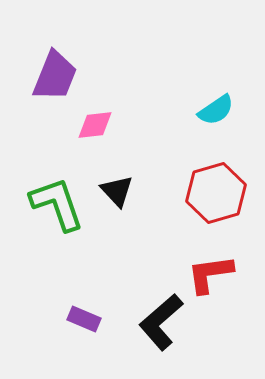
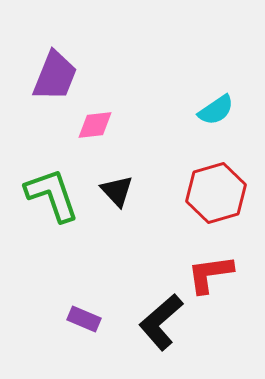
green L-shape: moved 5 px left, 9 px up
